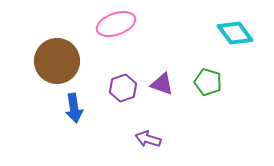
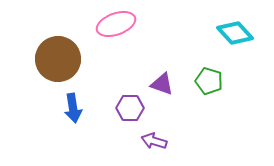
cyan diamond: rotated 6 degrees counterclockwise
brown circle: moved 1 px right, 2 px up
green pentagon: moved 1 px right, 1 px up
purple hexagon: moved 7 px right, 20 px down; rotated 20 degrees clockwise
blue arrow: moved 1 px left
purple arrow: moved 6 px right, 2 px down
